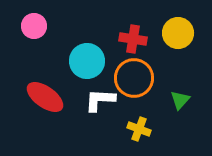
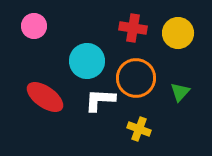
red cross: moved 11 px up
orange circle: moved 2 px right
green triangle: moved 8 px up
